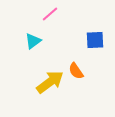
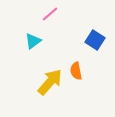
blue square: rotated 36 degrees clockwise
orange semicircle: rotated 24 degrees clockwise
yellow arrow: rotated 12 degrees counterclockwise
